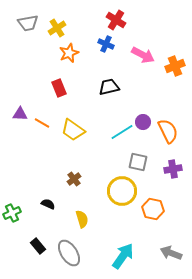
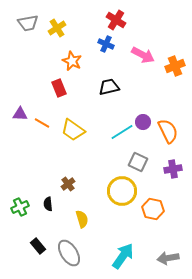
orange star: moved 3 px right, 8 px down; rotated 24 degrees counterclockwise
gray square: rotated 12 degrees clockwise
brown cross: moved 6 px left, 5 px down
black semicircle: rotated 120 degrees counterclockwise
green cross: moved 8 px right, 6 px up
gray arrow: moved 3 px left, 5 px down; rotated 30 degrees counterclockwise
